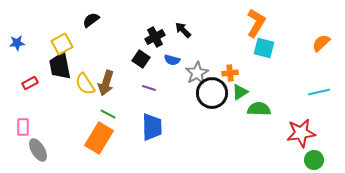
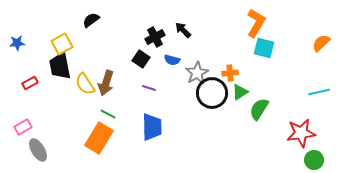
green semicircle: rotated 60 degrees counterclockwise
pink rectangle: rotated 60 degrees clockwise
